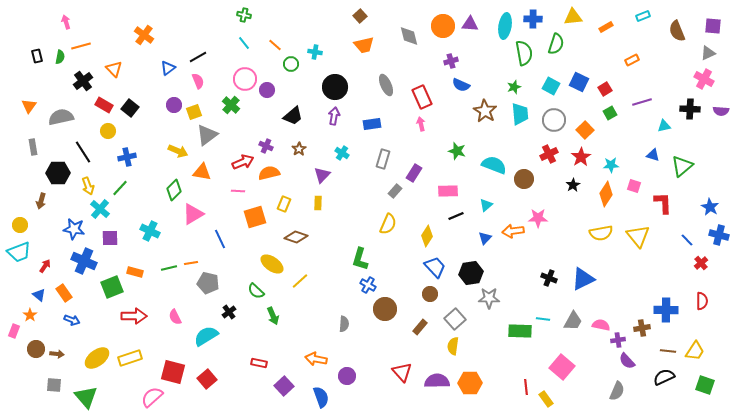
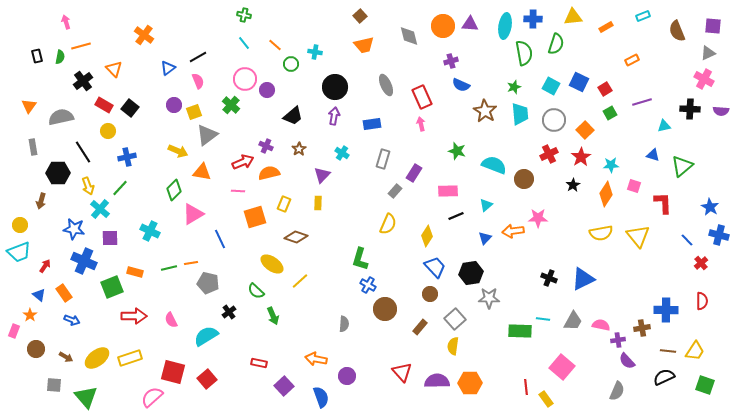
pink semicircle at (175, 317): moved 4 px left, 3 px down
brown arrow at (57, 354): moved 9 px right, 3 px down; rotated 24 degrees clockwise
